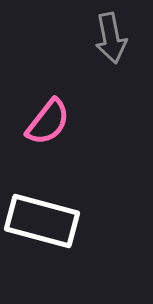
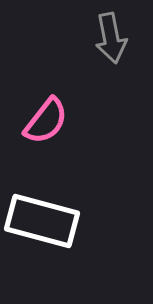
pink semicircle: moved 2 px left, 1 px up
